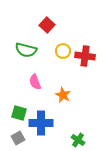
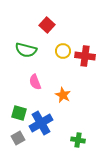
blue cross: rotated 30 degrees counterclockwise
green cross: rotated 24 degrees counterclockwise
